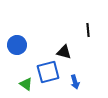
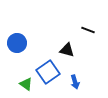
black line: rotated 64 degrees counterclockwise
blue circle: moved 2 px up
black triangle: moved 3 px right, 2 px up
blue square: rotated 20 degrees counterclockwise
